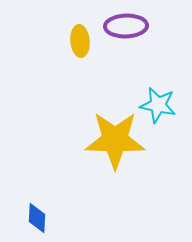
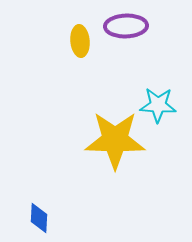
cyan star: rotated 9 degrees counterclockwise
blue diamond: moved 2 px right
